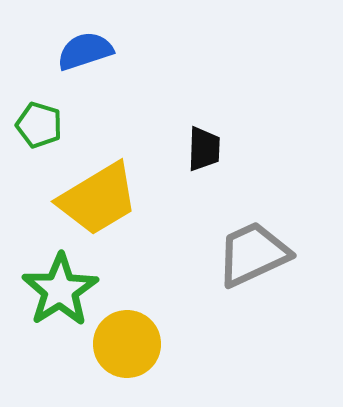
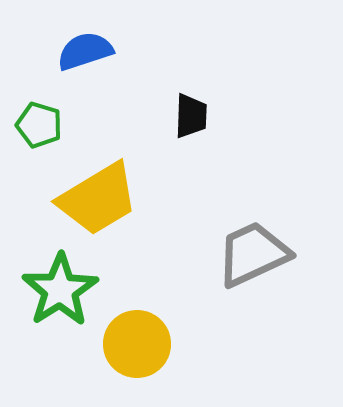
black trapezoid: moved 13 px left, 33 px up
yellow circle: moved 10 px right
